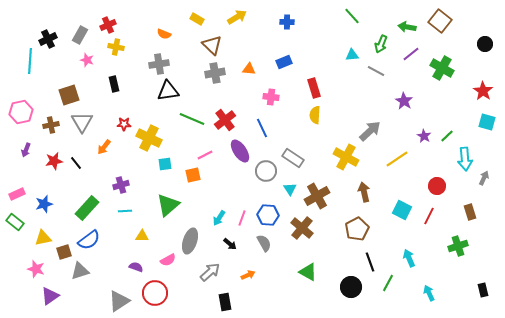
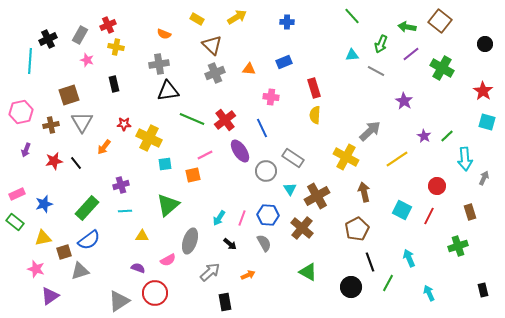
gray cross at (215, 73): rotated 12 degrees counterclockwise
purple semicircle at (136, 267): moved 2 px right, 1 px down
